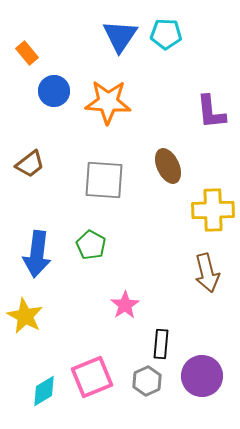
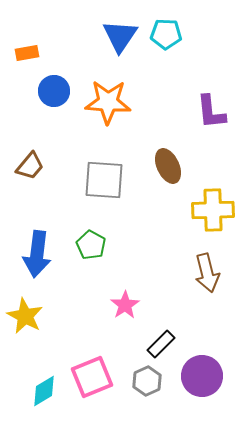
orange rectangle: rotated 60 degrees counterclockwise
brown trapezoid: moved 2 px down; rotated 12 degrees counterclockwise
black rectangle: rotated 40 degrees clockwise
